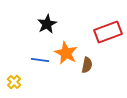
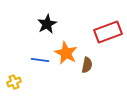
yellow cross: rotated 24 degrees clockwise
